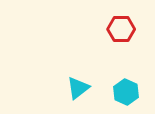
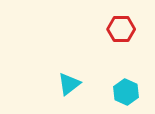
cyan triangle: moved 9 px left, 4 px up
